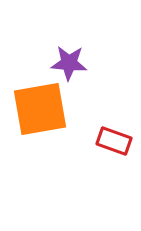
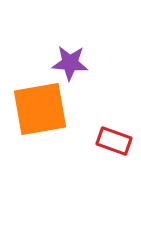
purple star: moved 1 px right
